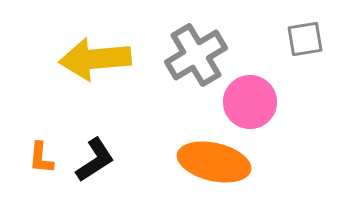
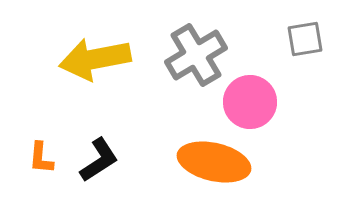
yellow arrow: rotated 6 degrees counterclockwise
black L-shape: moved 4 px right
